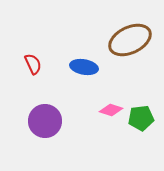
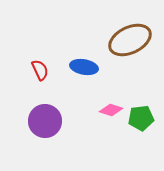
red semicircle: moved 7 px right, 6 px down
